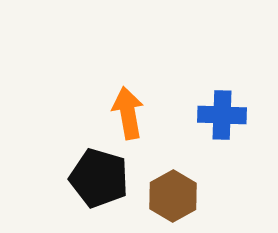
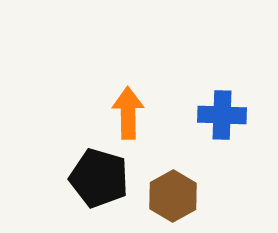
orange arrow: rotated 9 degrees clockwise
